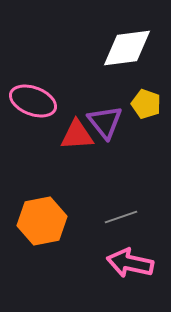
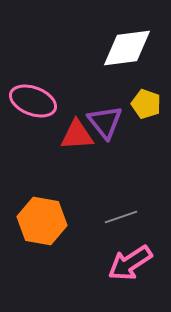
orange hexagon: rotated 21 degrees clockwise
pink arrow: rotated 45 degrees counterclockwise
